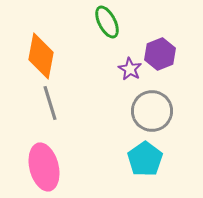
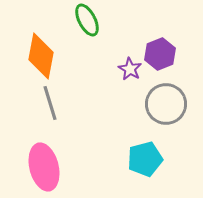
green ellipse: moved 20 px left, 2 px up
gray circle: moved 14 px right, 7 px up
cyan pentagon: rotated 20 degrees clockwise
